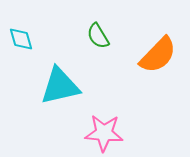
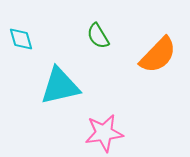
pink star: rotated 12 degrees counterclockwise
